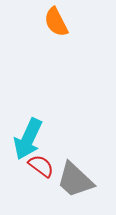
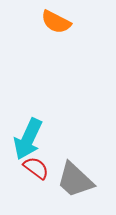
orange semicircle: rotated 36 degrees counterclockwise
red semicircle: moved 5 px left, 2 px down
